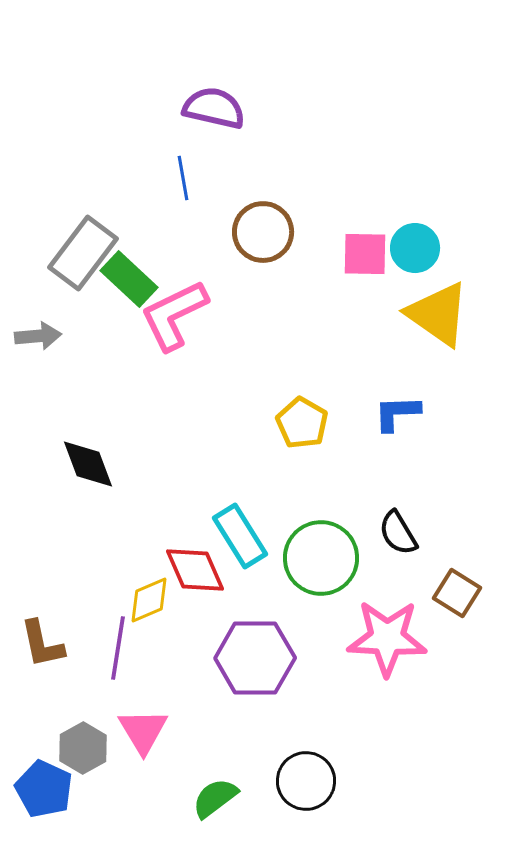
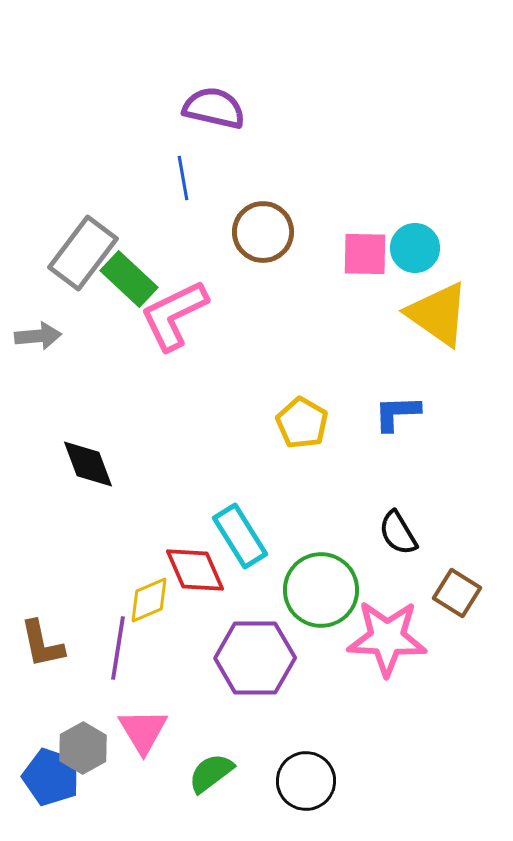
green circle: moved 32 px down
blue pentagon: moved 7 px right, 12 px up; rotated 6 degrees counterclockwise
green semicircle: moved 4 px left, 25 px up
